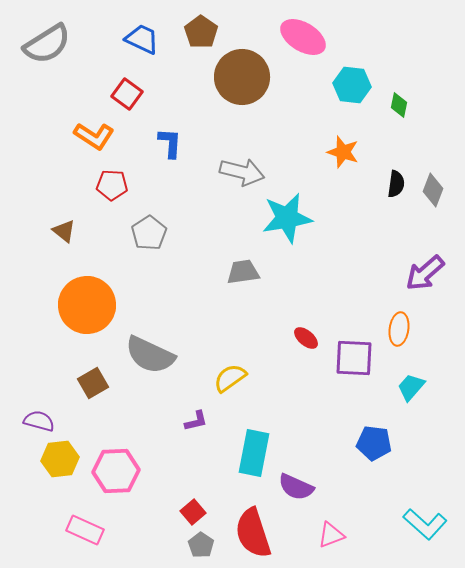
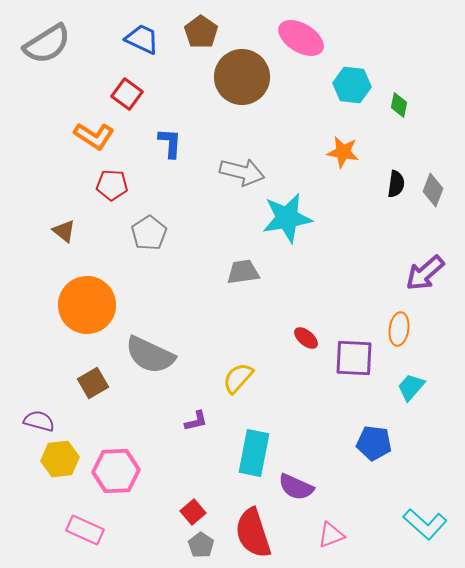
pink ellipse at (303, 37): moved 2 px left, 1 px down
orange star at (343, 152): rotated 8 degrees counterclockwise
yellow semicircle at (230, 378): moved 8 px right; rotated 12 degrees counterclockwise
